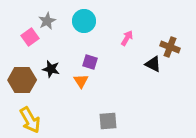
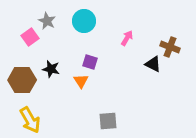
gray star: rotated 18 degrees counterclockwise
